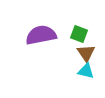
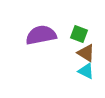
brown triangle: rotated 24 degrees counterclockwise
cyan triangle: rotated 12 degrees clockwise
